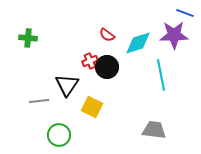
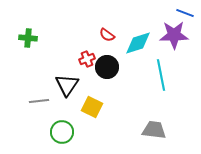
red cross: moved 3 px left, 2 px up
green circle: moved 3 px right, 3 px up
